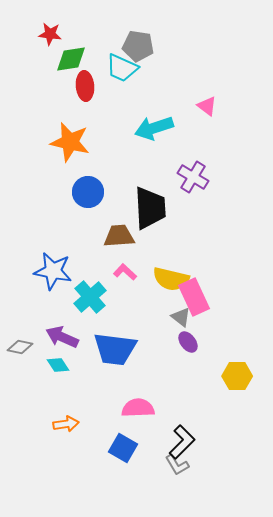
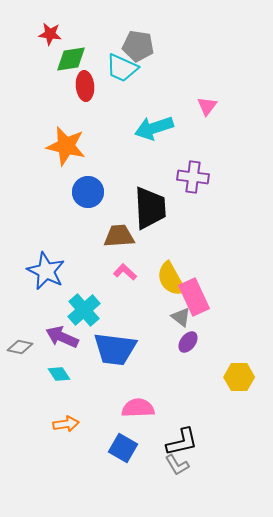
pink triangle: rotated 30 degrees clockwise
orange star: moved 4 px left, 4 px down
purple cross: rotated 24 degrees counterclockwise
blue star: moved 7 px left; rotated 15 degrees clockwise
yellow semicircle: rotated 48 degrees clockwise
cyan cross: moved 6 px left, 13 px down
purple ellipse: rotated 75 degrees clockwise
cyan diamond: moved 1 px right, 9 px down
yellow hexagon: moved 2 px right, 1 px down
black L-shape: rotated 32 degrees clockwise
